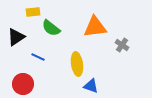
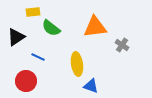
red circle: moved 3 px right, 3 px up
